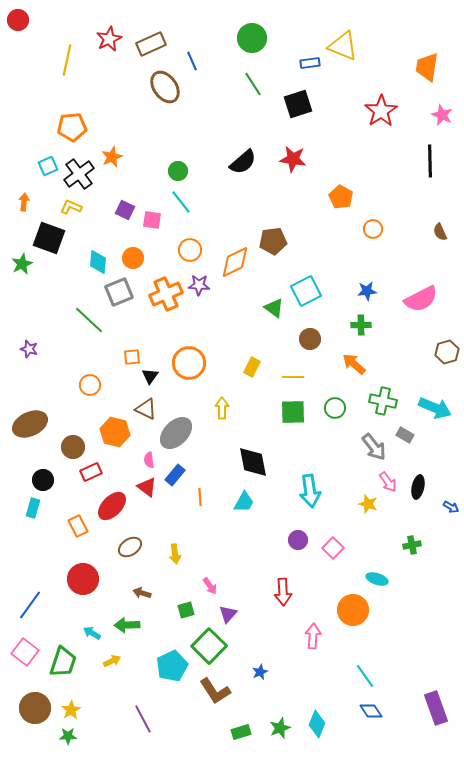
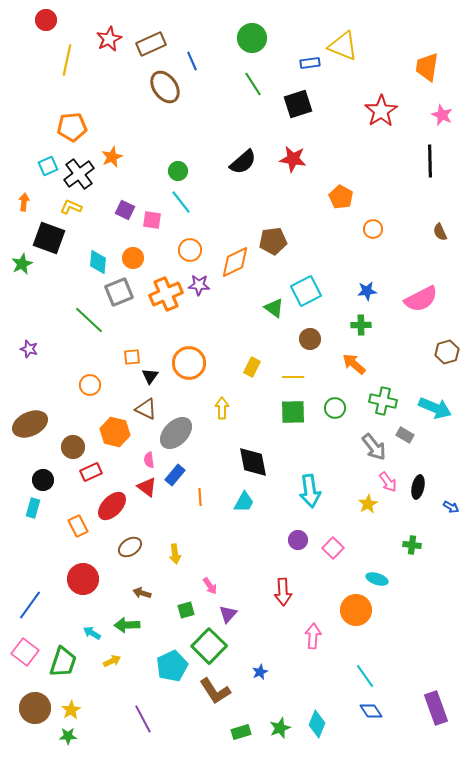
red circle at (18, 20): moved 28 px right
yellow star at (368, 504): rotated 24 degrees clockwise
green cross at (412, 545): rotated 18 degrees clockwise
orange circle at (353, 610): moved 3 px right
